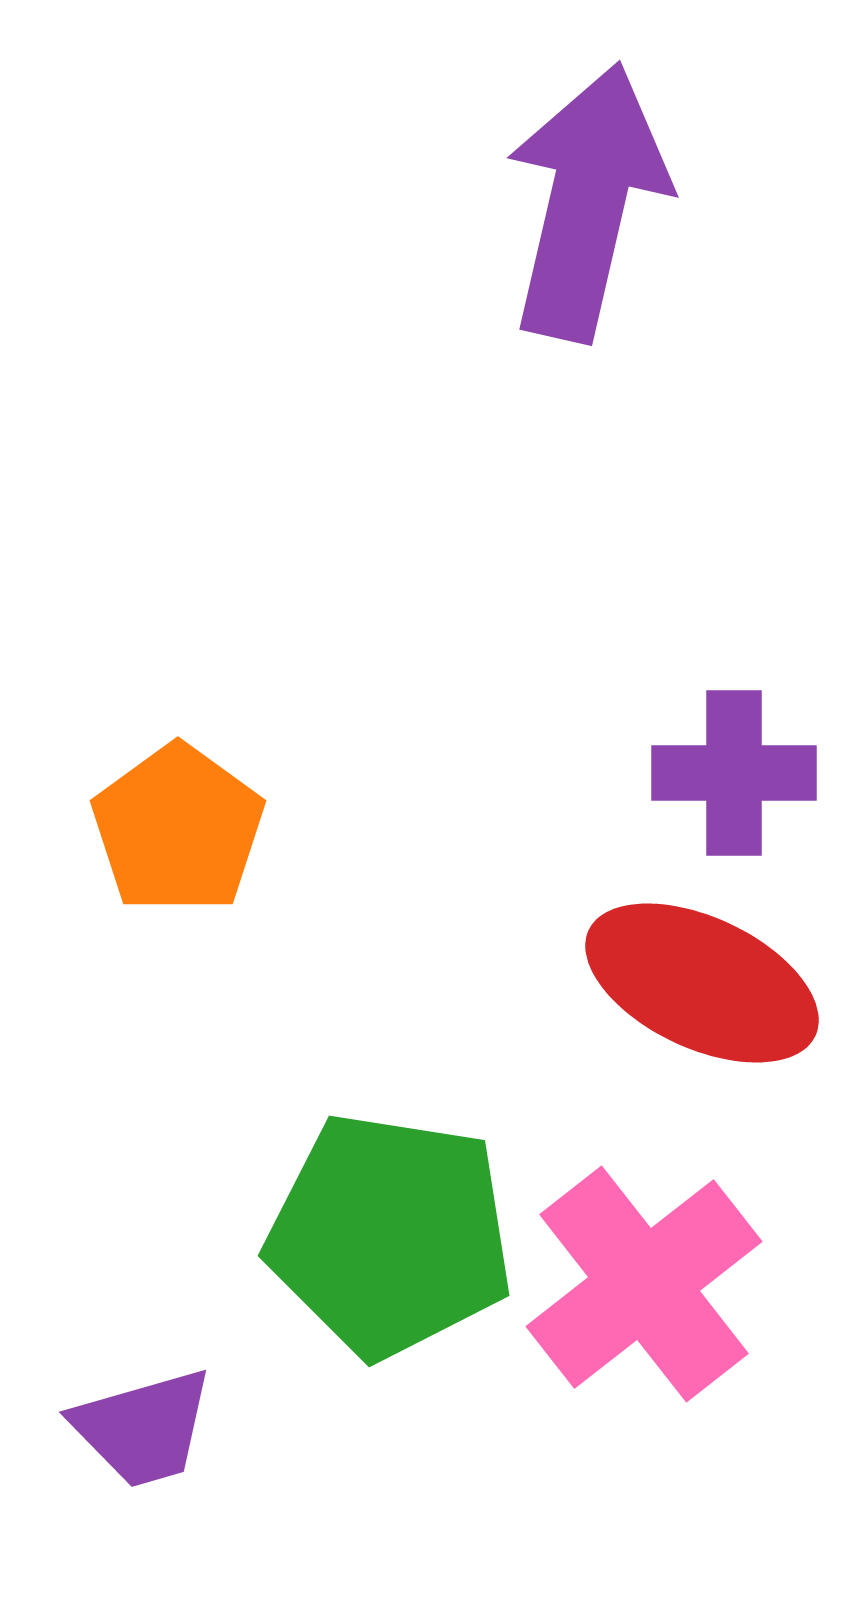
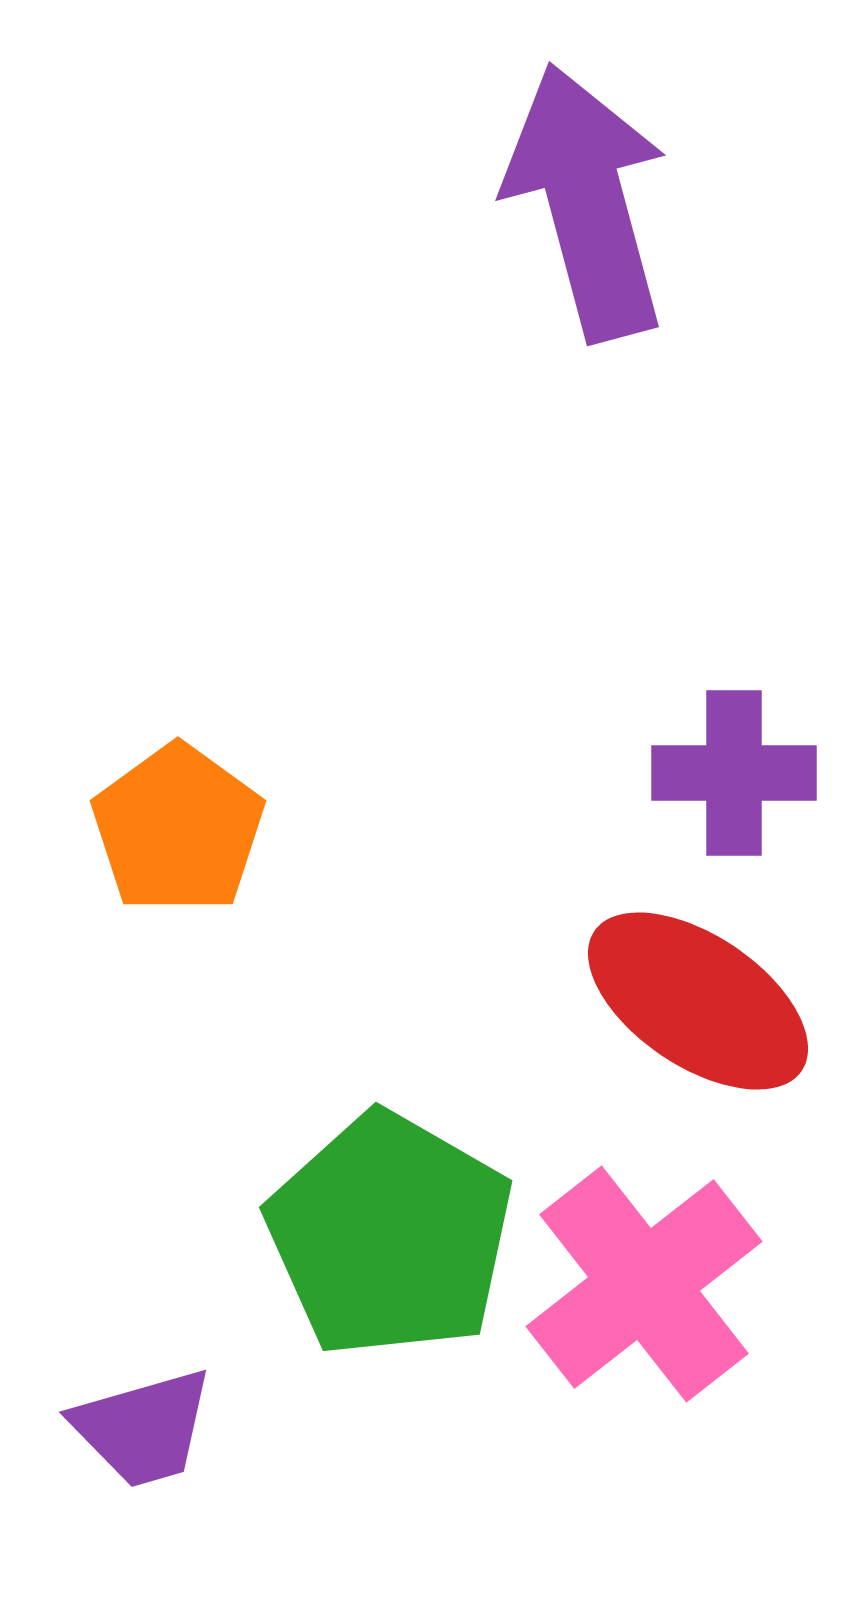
purple arrow: rotated 28 degrees counterclockwise
red ellipse: moved 4 px left, 18 px down; rotated 9 degrees clockwise
green pentagon: rotated 21 degrees clockwise
